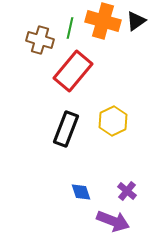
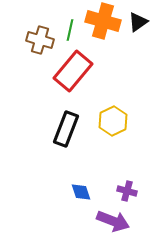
black triangle: moved 2 px right, 1 px down
green line: moved 2 px down
purple cross: rotated 24 degrees counterclockwise
